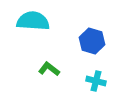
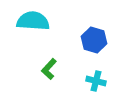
blue hexagon: moved 2 px right, 1 px up
green L-shape: rotated 85 degrees counterclockwise
